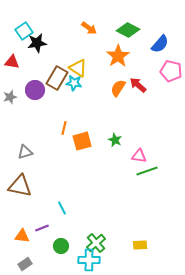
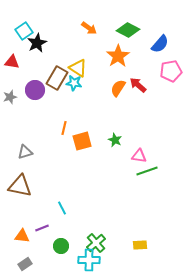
black star: rotated 18 degrees counterclockwise
pink pentagon: rotated 25 degrees counterclockwise
